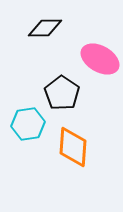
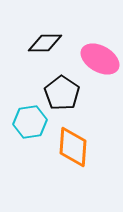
black diamond: moved 15 px down
cyan hexagon: moved 2 px right, 2 px up
